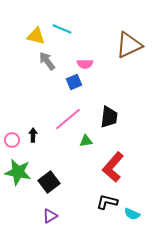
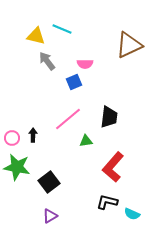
pink circle: moved 2 px up
green star: moved 1 px left, 5 px up
